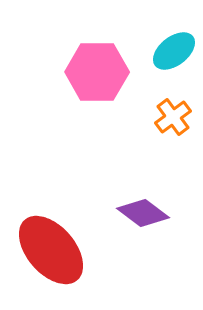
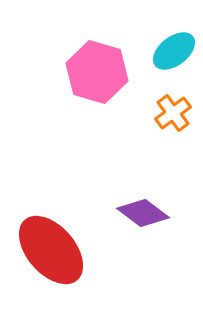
pink hexagon: rotated 16 degrees clockwise
orange cross: moved 4 px up
